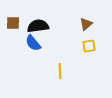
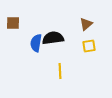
black semicircle: moved 15 px right, 12 px down
blue semicircle: moved 3 px right; rotated 48 degrees clockwise
